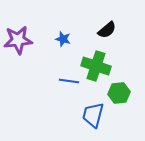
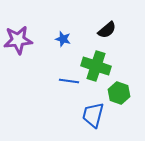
green hexagon: rotated 25 degrees clockwise
